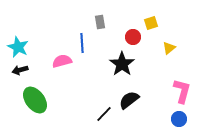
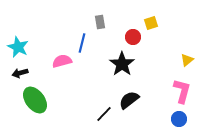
blue line: rotated 18 degrees clockwise
yellow triangle: moved 18 px right, 12 px down
black arrow: moved 3 px down
